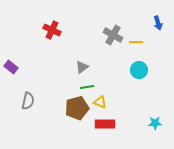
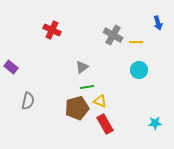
yellow triangle: moved 1 px up
red rectangle: rotated 60 degrees clockwise
